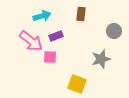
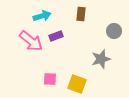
pink square: moved 22 px down
